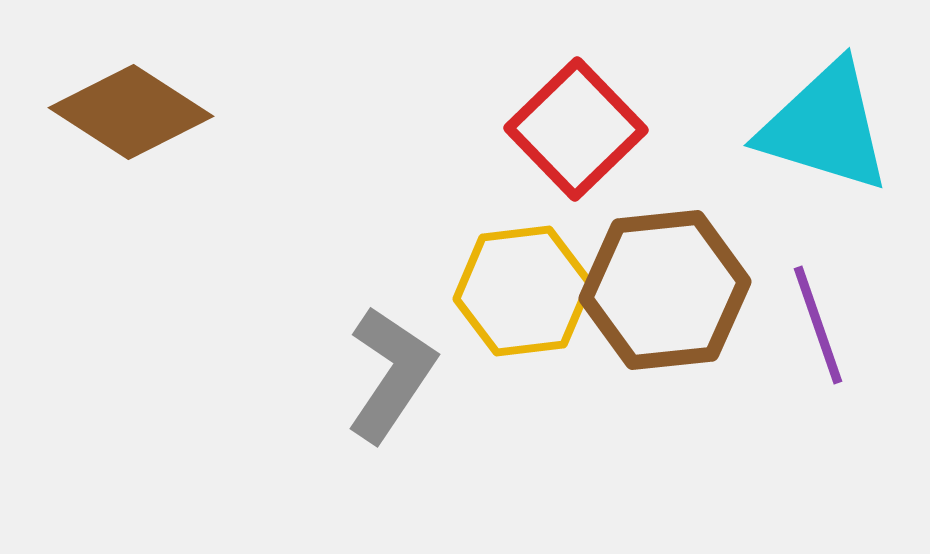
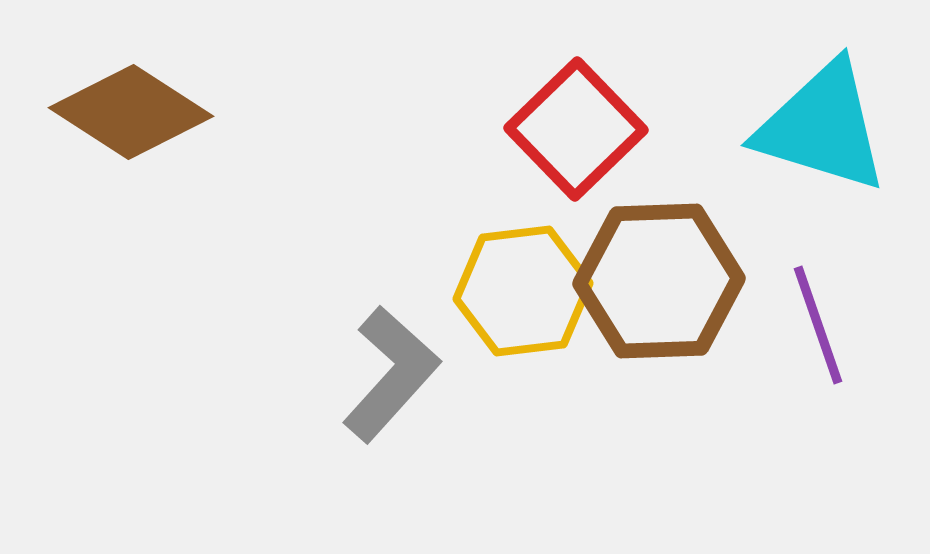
cyan triangle: moved 3 px left
brown hexagon: moved 6 px left, 9 px up; rotated 4 degrees clockwise
gray L-shape: rotated 8 degrees clockwise
